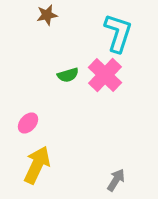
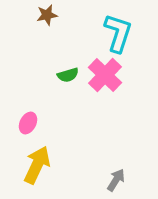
pink ellipse: rotated 15 degrees counterclockwise
